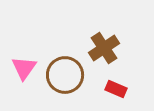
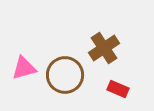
pink triangle: rotated 40 degrees clockwise
red rectangle: moved 2 px right
